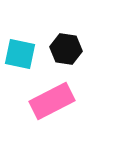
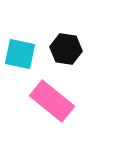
pink rectangle: rotated 66 degrees clockwise
